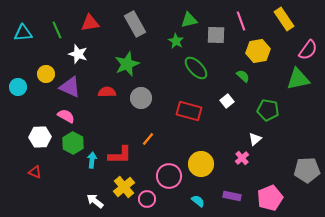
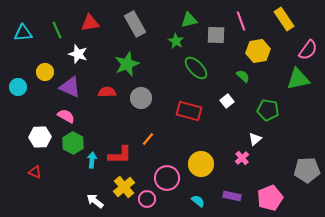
yellow circle at (46, 74): moved 1 px left, 2 px up
pink circle at (169, 176): moved 2 px left, 2 px down
